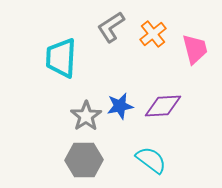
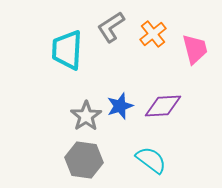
cyan trapezoid: moved 6 px right, 8 px up
blue star: rotated 8 degrees counterclockwise
gray hexagon: rotated 9 degrees clockwise
